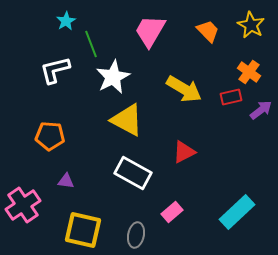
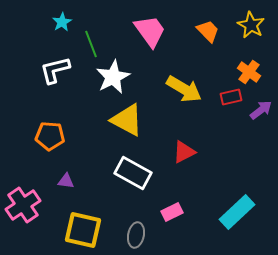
cyan star: moved 4 px left, 1 px down
pink trapezoid: rotated 114 degrees clockwise
pink rectangle: rotated 15 degrees clockwise
